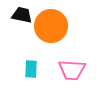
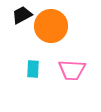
black trapezoid: rotated 40 degrees counterclockwise
cyan rectangle: moved 2 px right
